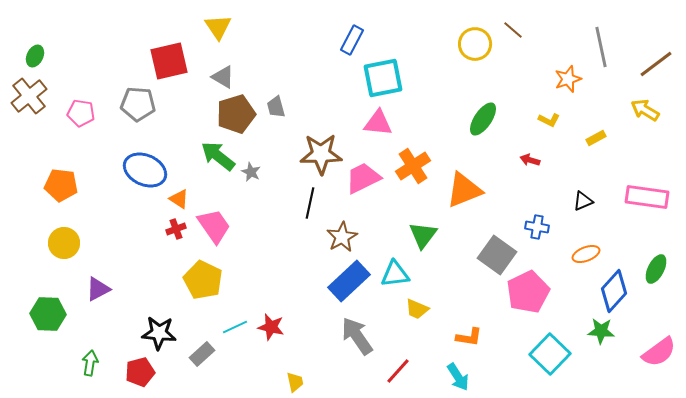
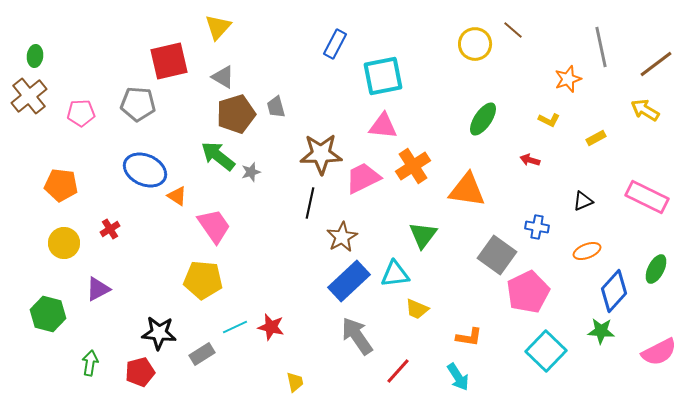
yellow triangle at (218, 27): rotated 16 degrees clockwise
blue rectangle at (352, 40): moved 17 px left, 4 px down
green ellipse at (35, 56): rotated 20 degrees counterclockwise
cyan square at (383, 78): moved 2 px up
pink pentagon at (81, 113): rotated 12 degrees counterclockwise
pink triangle at (378, 123): moved 5 px right, 3 px down
gray star at (251, 172): rotated 30 degrees clockwise
orange triangle at (464, 190): moved 3 px right; rotated 30 degrees clockwise
pink rectangle at (647, 197): rotated 18 degrees clockwise
orange triangle at (179, 199): moved 2 px left, 3 px up
red cross at (176, 229): moved 66 px left; rotated 12 degrees counterclockwise
orange ellipse at (586, 254): moved 1 px right, 3 px up
yellow pentagon at (203, 280): rotated 21 degrees counterclockwise
green hexagon at (48, 314): rotated 12 degrees clockwise
pink semicircle at (659, 352): rotated 9 degrees clockwise
gray rectangle at (202, 354): rotated 10 degrees clockwise
cyan square at (550, 354): moved 4 px left, 3 px up
